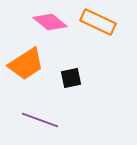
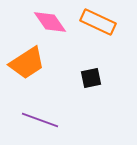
pink diamond: rotated 16 degrees clockwise
orange trapezoid: moved 1 px right, 1 px up
black square: moved 20 px right
